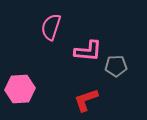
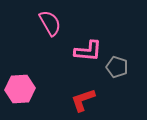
pink semicircle: moved 1 px left, 4 px up; rotated 132 degrees clockwise
gray pentagon: moved 1 px right, 1 px down; rotated 20 degrees clockwise
red L-shape: moved 3 px left
